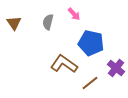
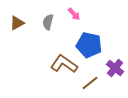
brown triangle: moved 3 px right; rotated 35 degrees clockwise
blue pentagon: moved 2 px left, 2 px down
purple cross: moved 1 px left
